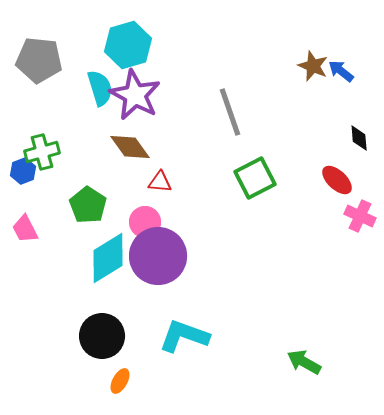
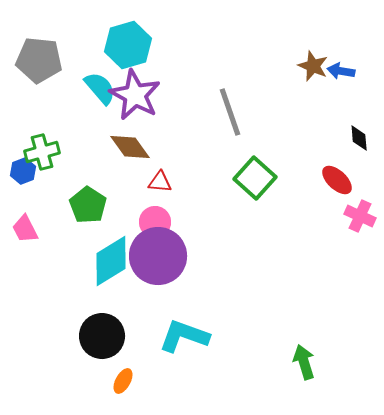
blue arrow: rotated 28 degrees counterclockwise
cyan semicircle: rotated 24 degrees counterclockwise
green square: rotated 21 degrees counterclockwise
pink circle: moved 10 px right
cyan diamond: moved 3 px right, 3 px down
green arrow: rotated 44 degrees clockwise
orange ellipse: moved 3 px right
